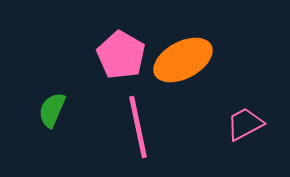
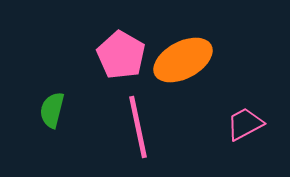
green semicircle: rotated 9 degrees counterclockwise
